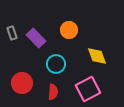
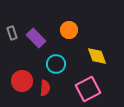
red circle: moved 2 px up
red semicircle: moved 8 px left, 4 px up
